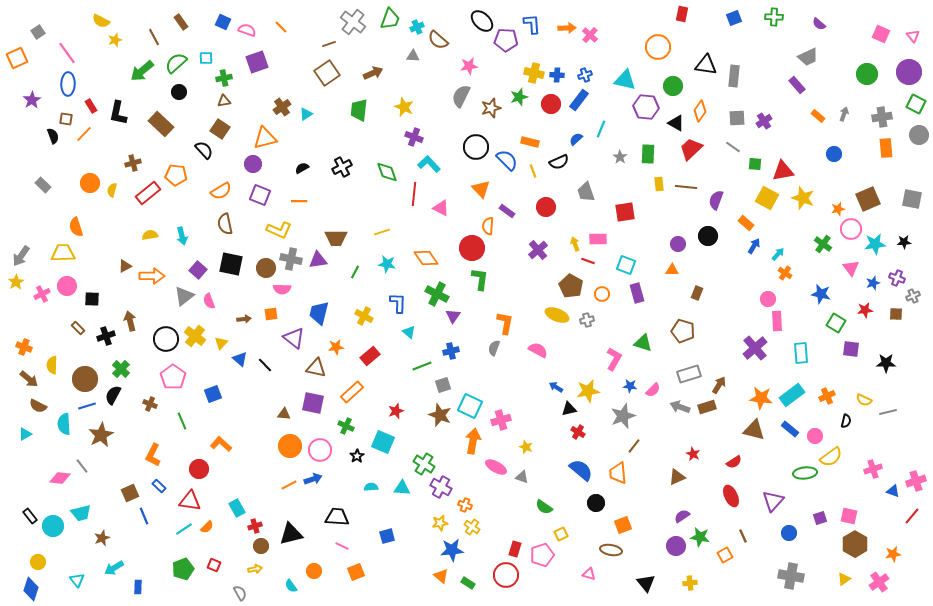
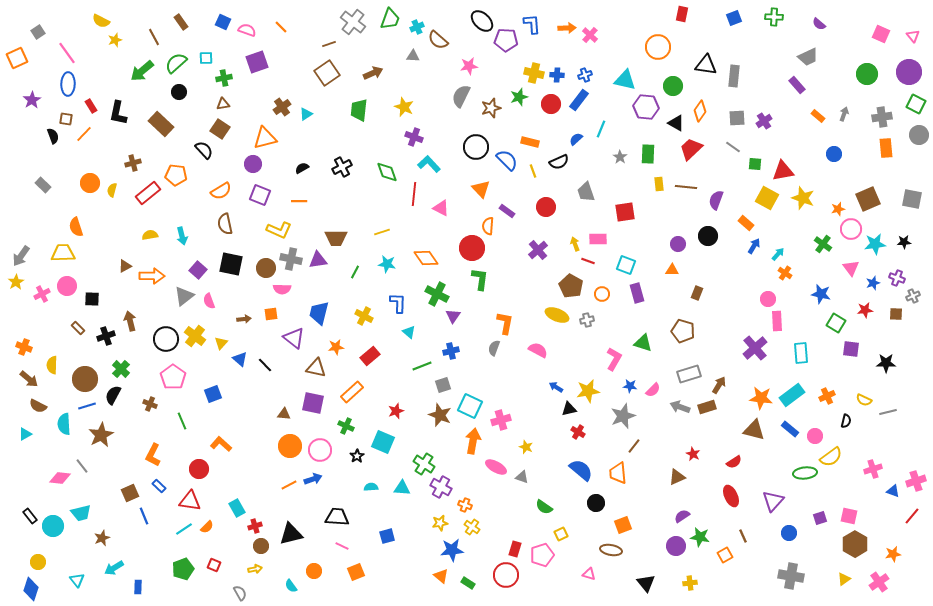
brown triangle at (224, 101): moved 1 px left, 3 px down
